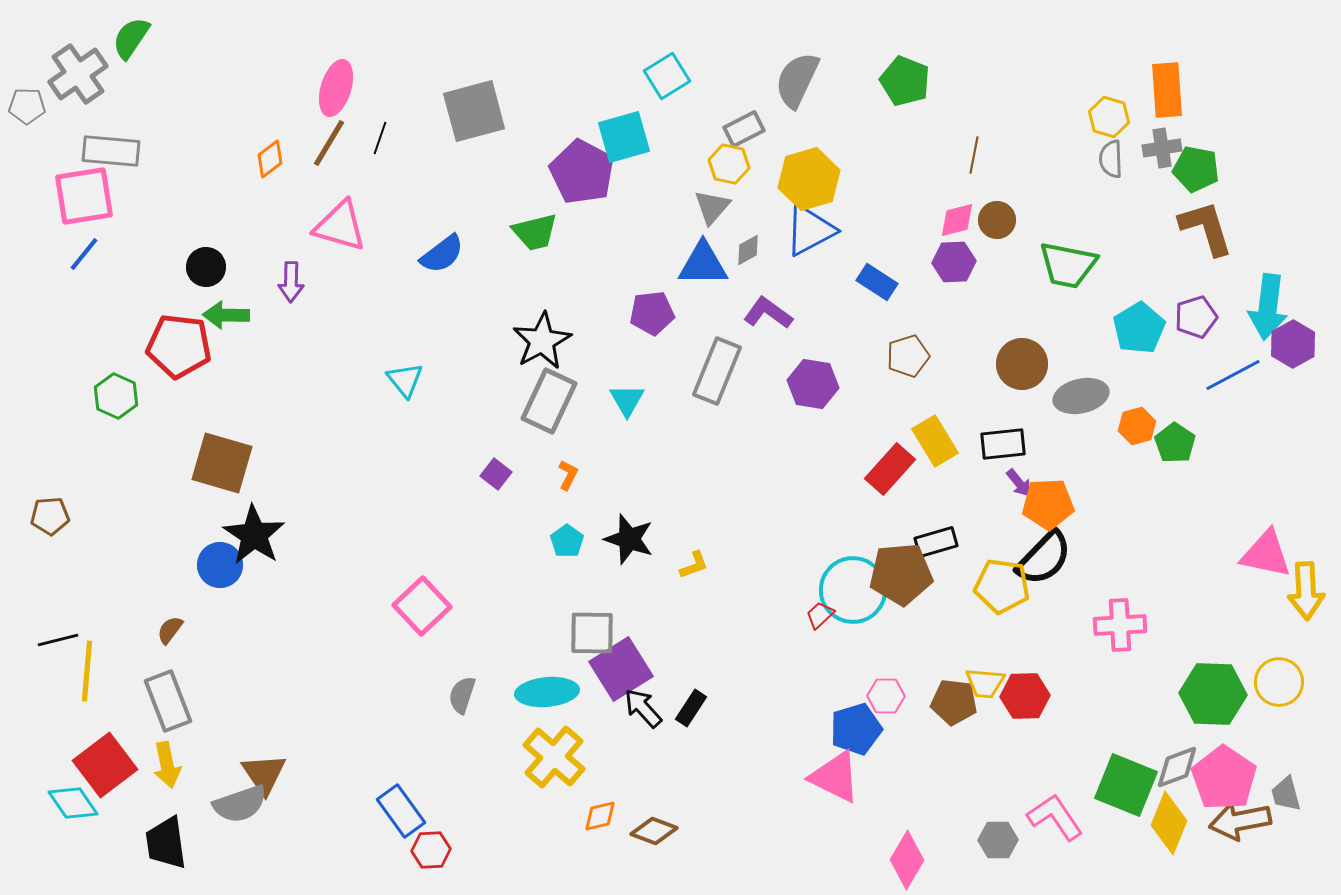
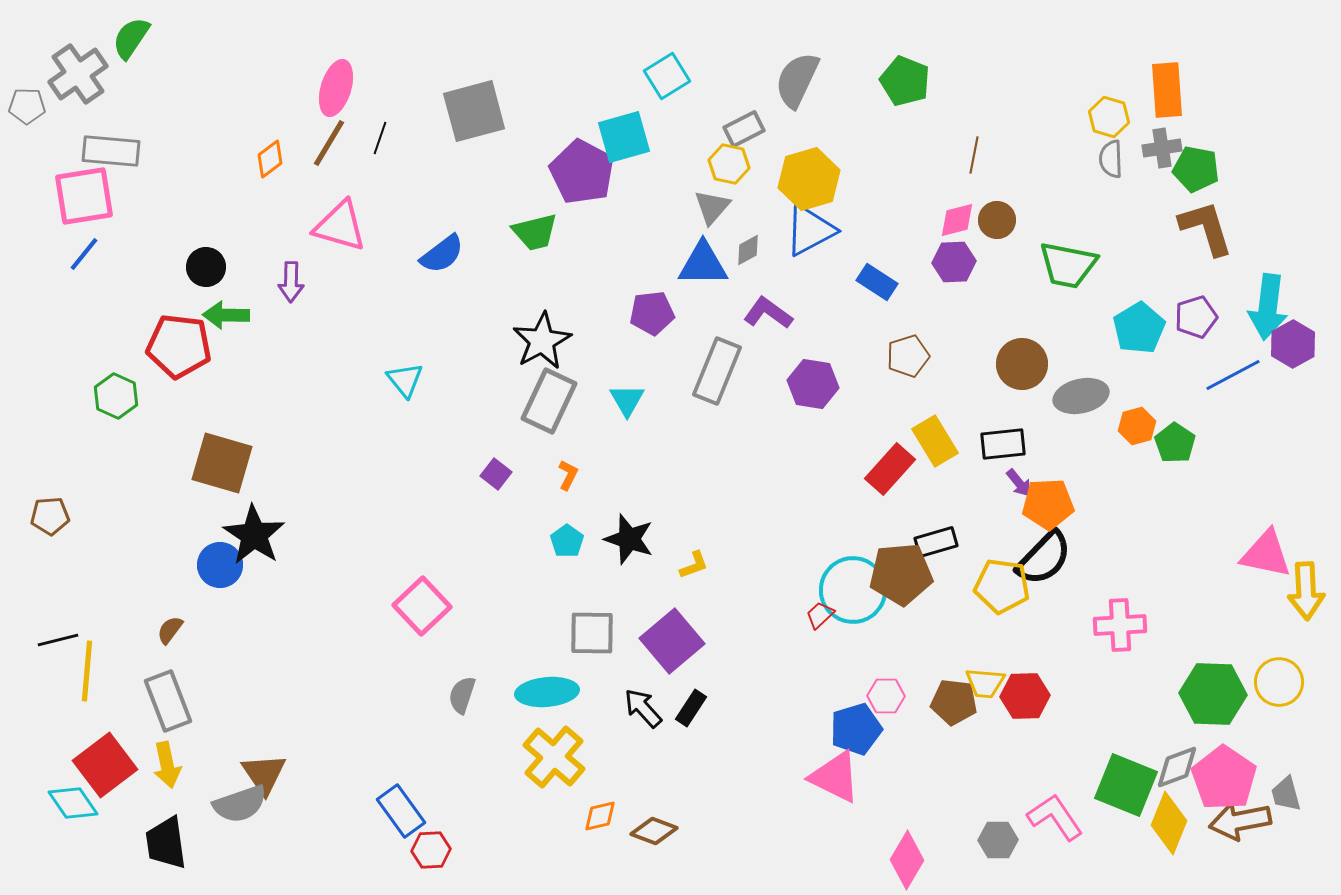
purple square at (621, 669): moved 51 px right, 28 px up; rotated 8 degrees counterclockwise
